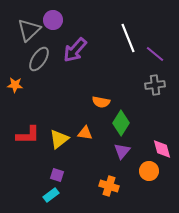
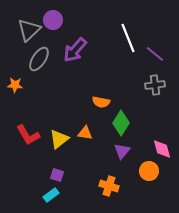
red L-shape: rotated 60 degrees clockwise
